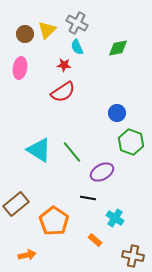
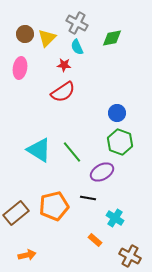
yellow triangle: moved 8 px down
green diamond: moved 6 px left, 10 px up
green hexagon: moved 11 px left
brown rectangle: moved 9 px down
orange pentagon: moved 15 px up; rotated 24 degrees clockwise
brown cross: moved 3 px left; rotated 15 degrees clockwise
